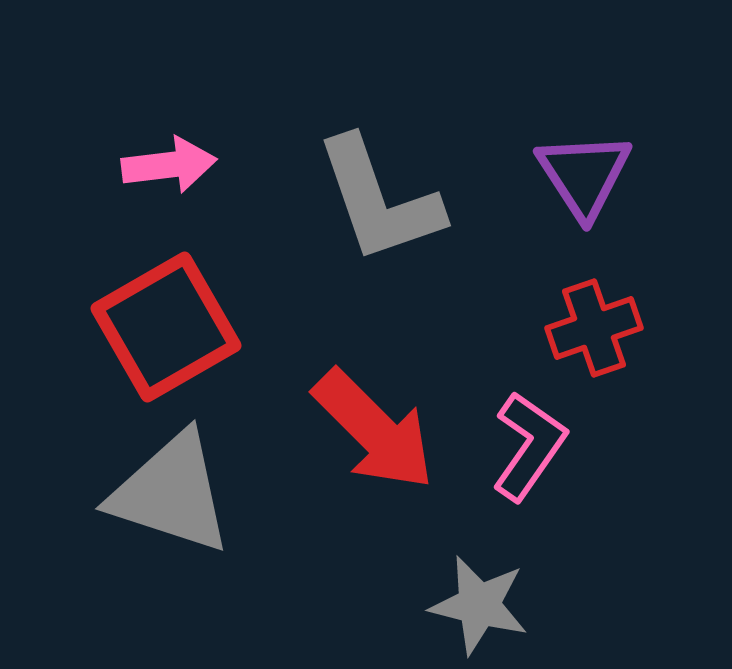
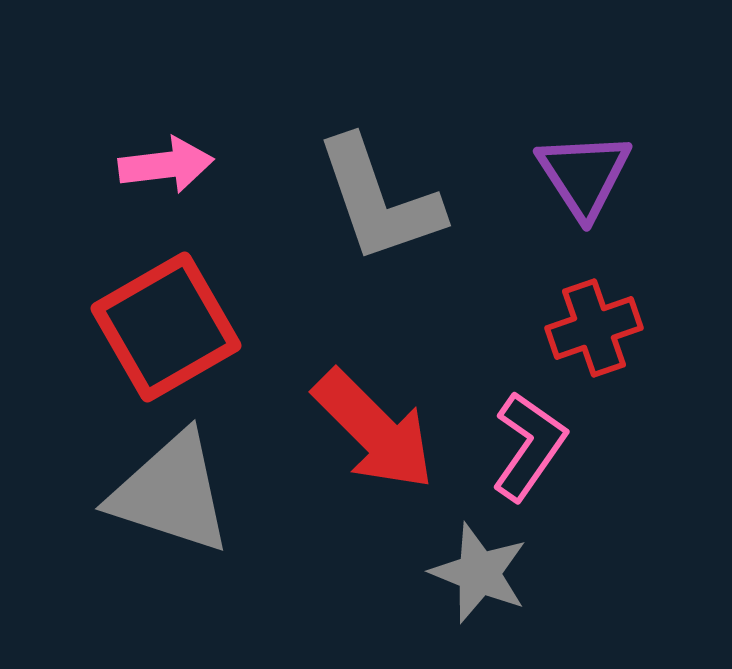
pink arrow: moved 3 px left
gray star: moved 32 px up; rotated 8 degrees clockwise
